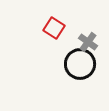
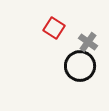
black circle: moved 2 px down
